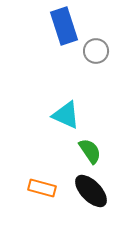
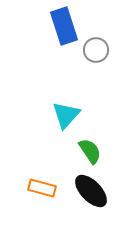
gray circle: moved 1 px up
cyan triangle: rotated 48 degrees clockwise
